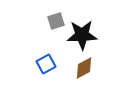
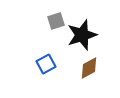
black star: rotated 16 degrees counterclockwise
brown diamond: moved 5 px right
